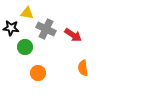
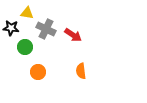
orange semicircle: moved 2 px left, 3 px down
orange circle: moved 1 px up
